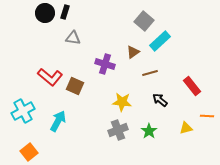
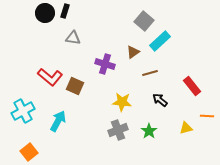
black rectangle: moved 1 px up
